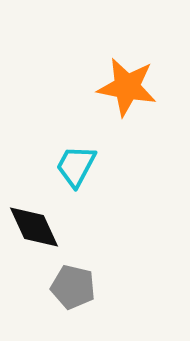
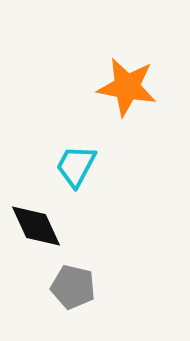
black diamond: moved 2 px right, 1 px up
